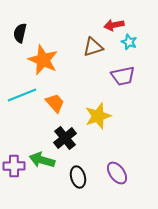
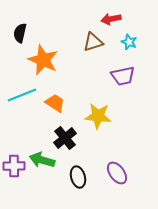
red arrow: moved 3 px left, 6 px up
brown triangle: moved 5 px up
orange trapezoid: rotated 15 degrees counterclockwise
yellow star: rotated 24 degrees clockwise
